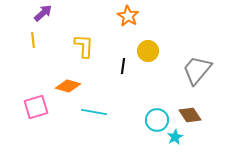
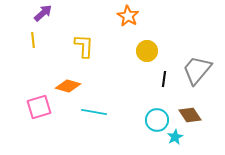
yellow circle: moved 1 px left
black line: moved 41 px right, 13 px down
pink square: moved 3 px right
